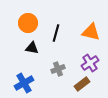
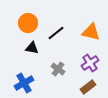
black line: rotated 36 degrees clockwise
gray cross: rotated 32 degrees counterclockwise
brown rectangle: moved 6 px right, 3 px down
